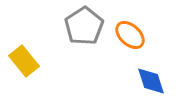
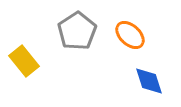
gray pentagon: moved 7 px left, 5 px down
blue diamond: moved 2 px left
